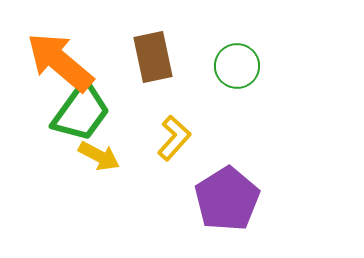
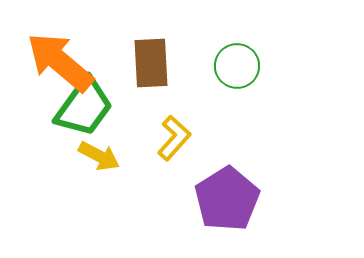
brown rectangle: moved 2 px left, 6 px down; rotated 9 degrees clockwise
green trapezoid: moved 3 px right, 5 px up
